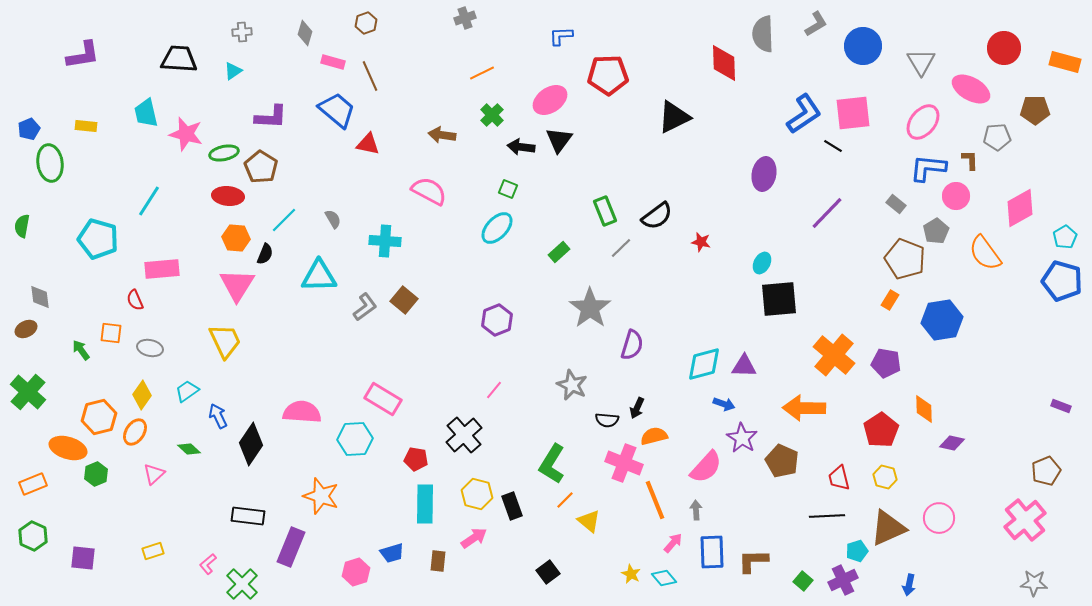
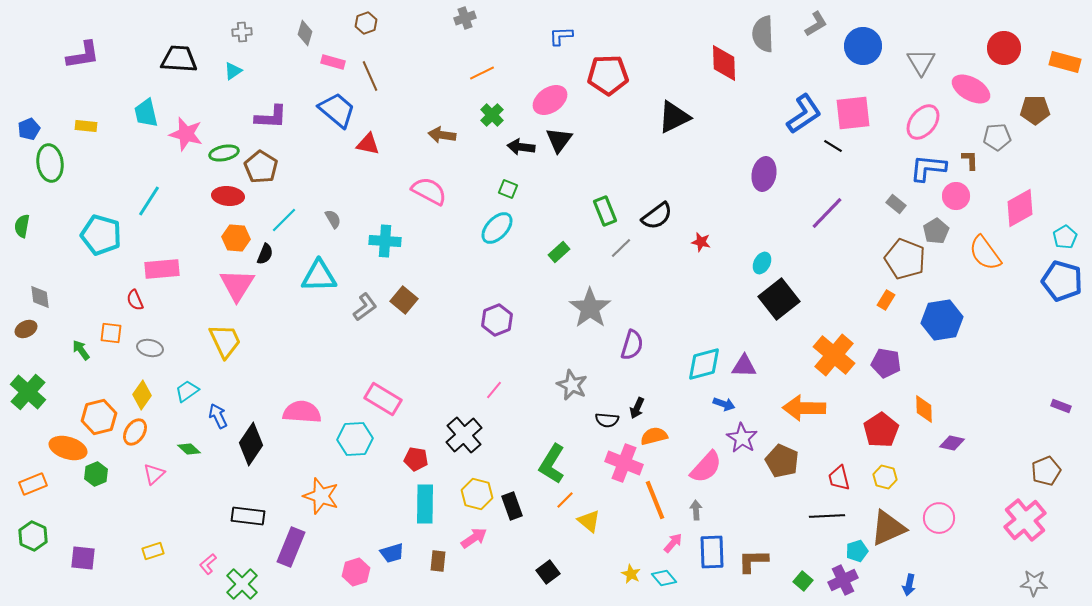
cyan pentagon at (98, 239): moved 3 px right, 4 px up
black square at (779, 299): rotated 33 degrees counterclockwise
orange rectangle at (890, 300): moved 4 px left
